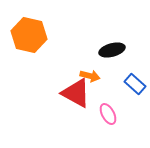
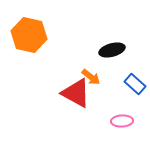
orange arrow: moved 1 px right, 1 px down; rotated 24 degrees clockwise
pink ellipse: moved 14 px right, 7 px down; rotated 65 degrees counterclockwise
